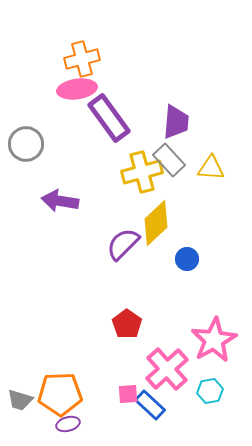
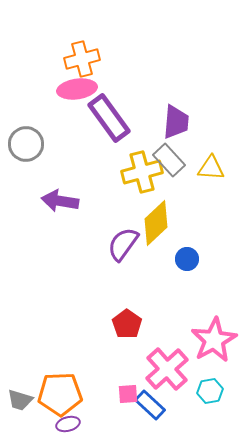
purple semicircle: rotated 9 degrees counterclockwise
